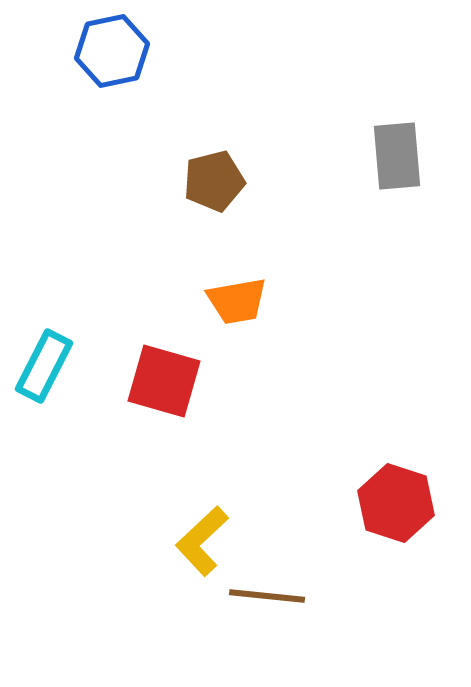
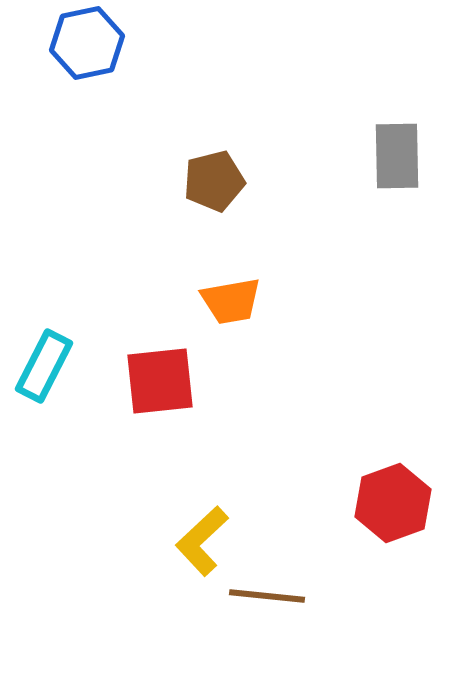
blue hexagon: moved 25 px left, 8 px up
gray rectangle: rotated 4 degrees clockwise
orange trapezoid: moved 6 px left
red square: moved 4 px left; rotated 22 degrees counterclockwise
red hexagon: moved 3 px left; rotated 22 degrees clockwise
